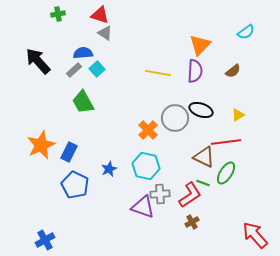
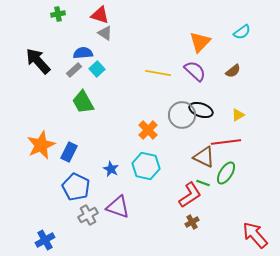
cyan semicircle: moved 4 px left
orange triangle: moved 3 px up
purple semicircle: rotated 50 degrees counterclockwise
gray circle: moved 7 px right, 3 px up
blue star: moved 2 px right; rotated 21 degrees counterclockwise
blue pentagon: moved 1 px right, 2 px down
gray cross: moved 72 px left, 21 px down; rotated 24 degrees counterclockwise
purple triangle: moved 25 px left
